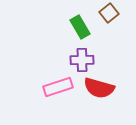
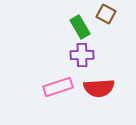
brown square: moved 3 px left, 1 px down; rotated 24 degrees counterclockwise
purple cross: moved 5 px up
red semicircle: rotated 20 degrees counterclockwise
